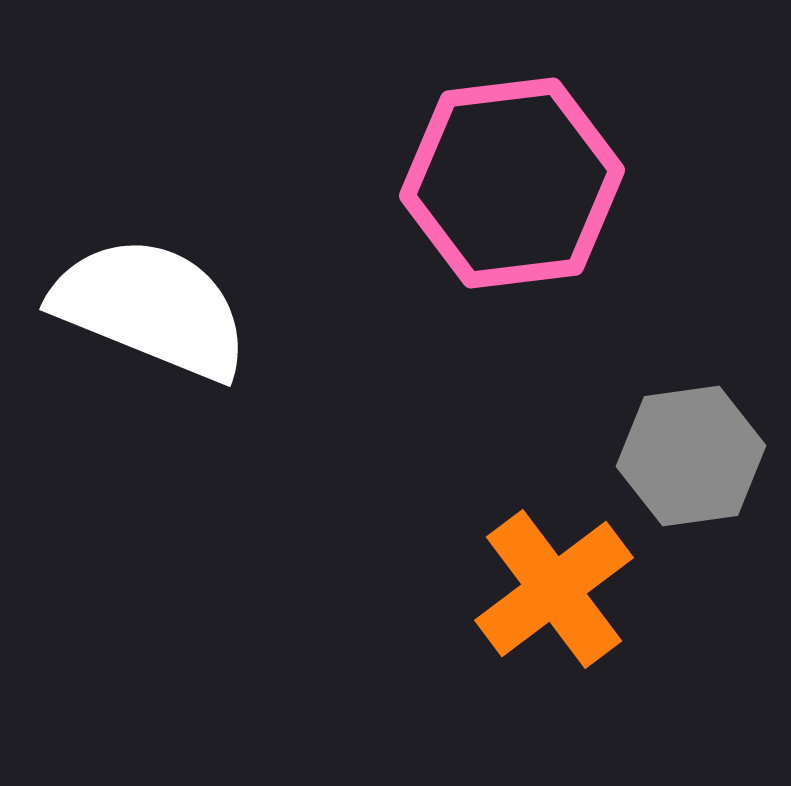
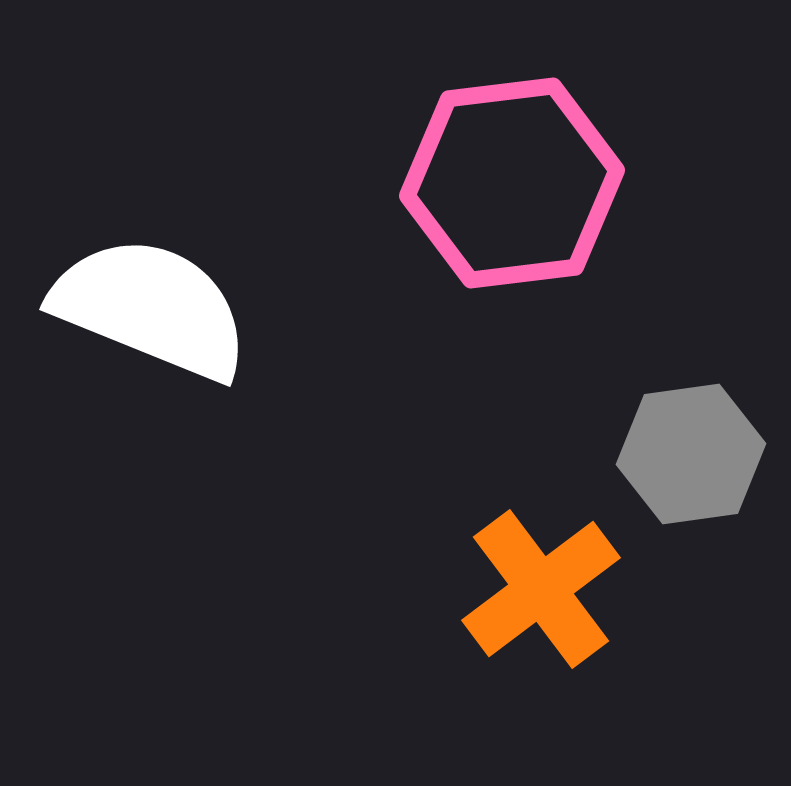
gray hexagon: moved 2 px up
orange cross: moved 13 px left
